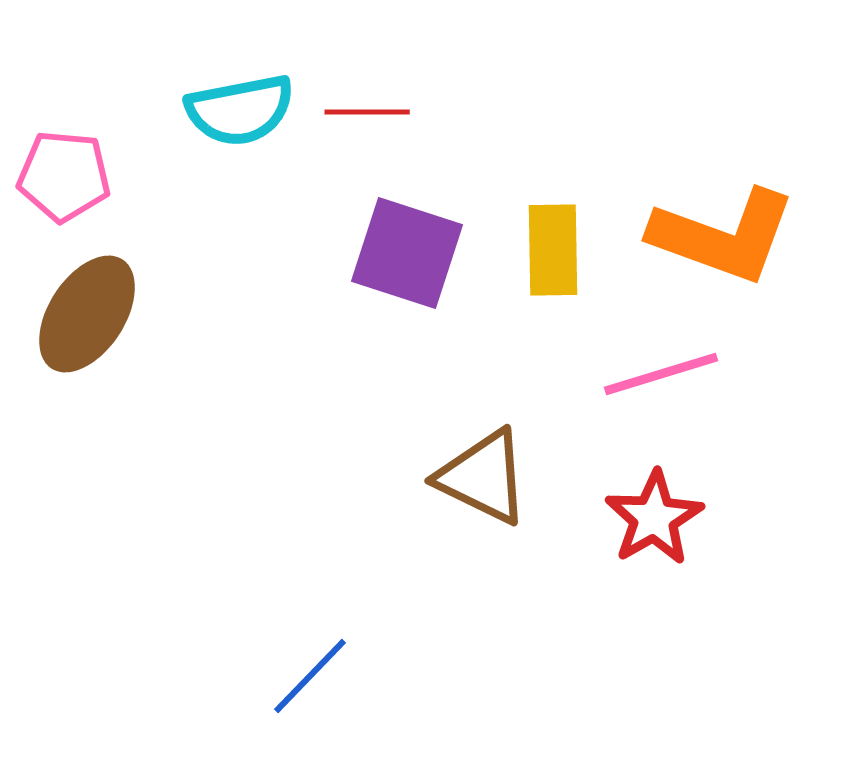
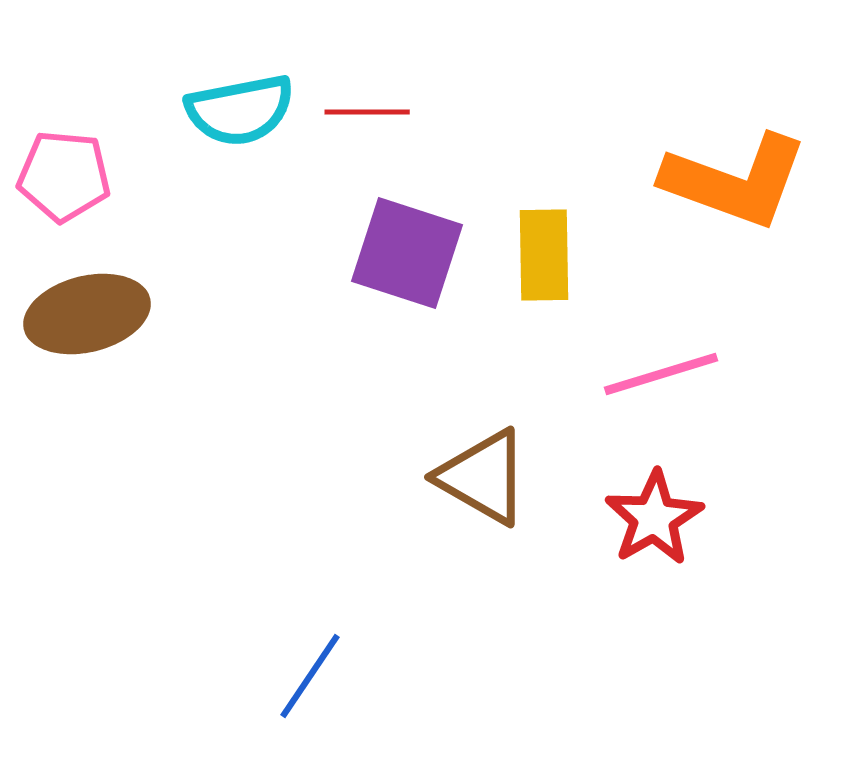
orange L-shape: moved 12 px right, 55 px up
yellow rectangle: moved 9 px left, 5 px down
brown ellipse: rotated 43 degrees clockwise
brown triangle: rotated 4 degrees clockwise
blue line: rotated 10 degrees counterclockwise
